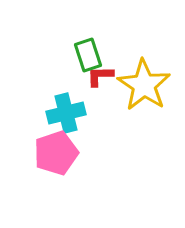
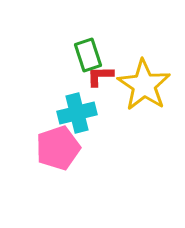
cyan cross: moved 11 px right
pink pentagon: moved 2 px right, 5 px up
